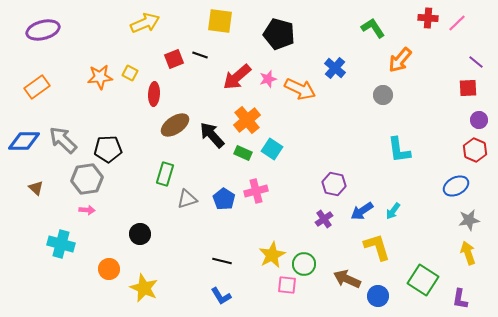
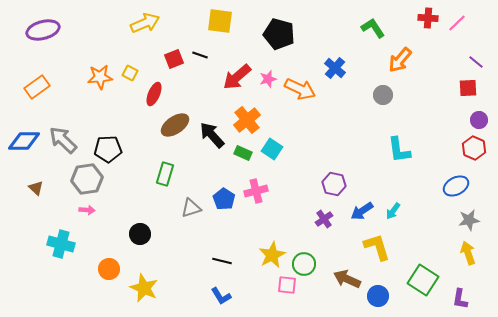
red ellipse at (154, 94): rotated 20 degrees clockwise
red hexagon at (475, 150): moved 1 px left, 2 px up
gray triangle at (187, 199): moved 4 px right, 9 px down
